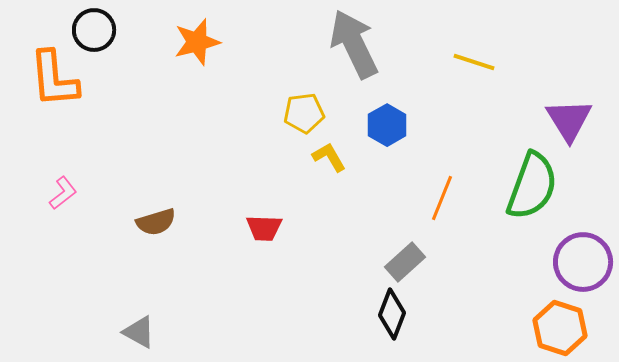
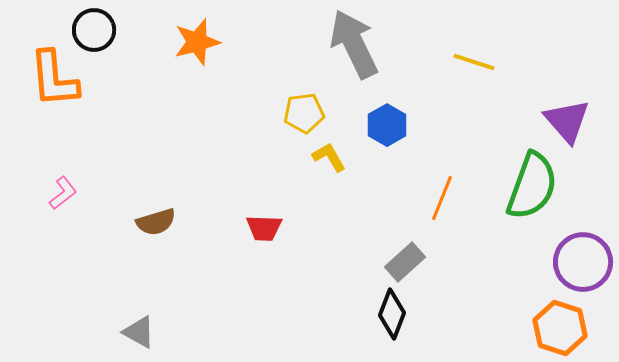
purple triangle: moved 2 px left, 1 px down; rotated 9 degrees counterclockwise
